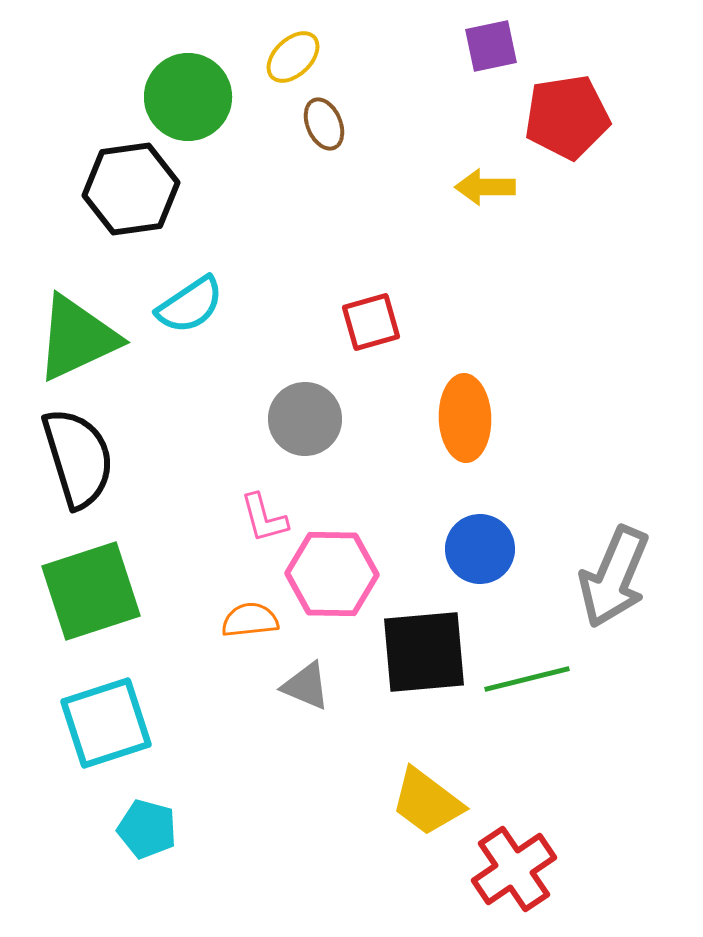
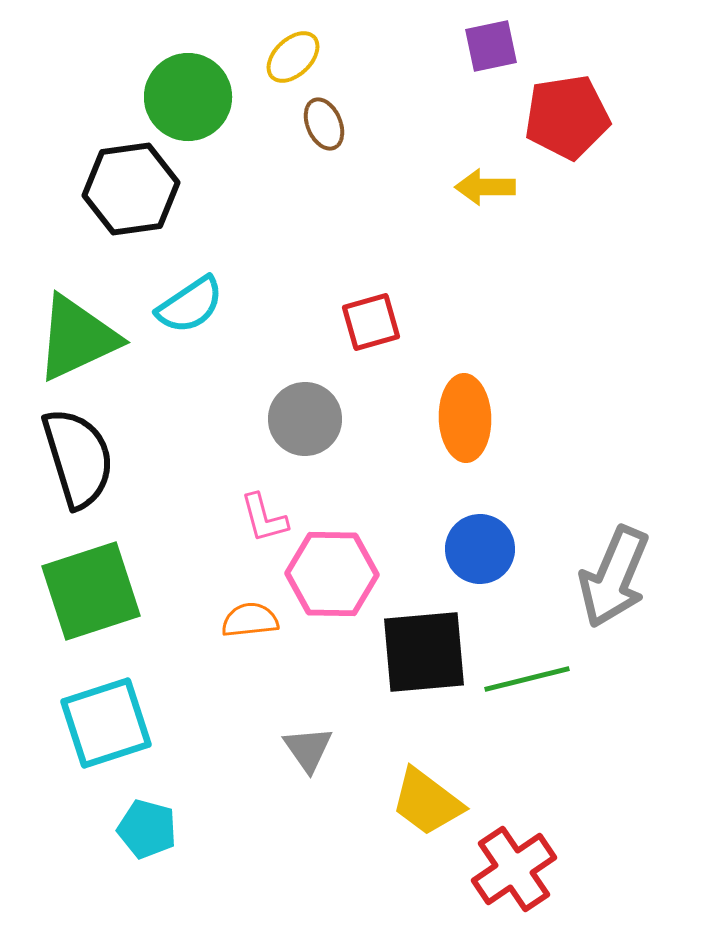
gray triangle: moved 2 px right, 63 px down; rotated 32 degrees clockwise
